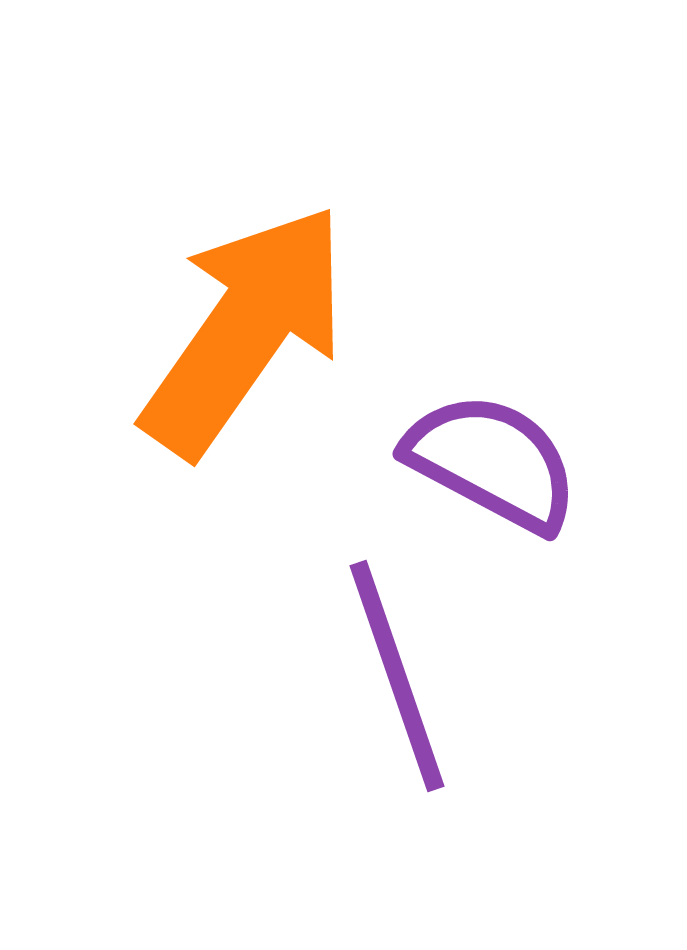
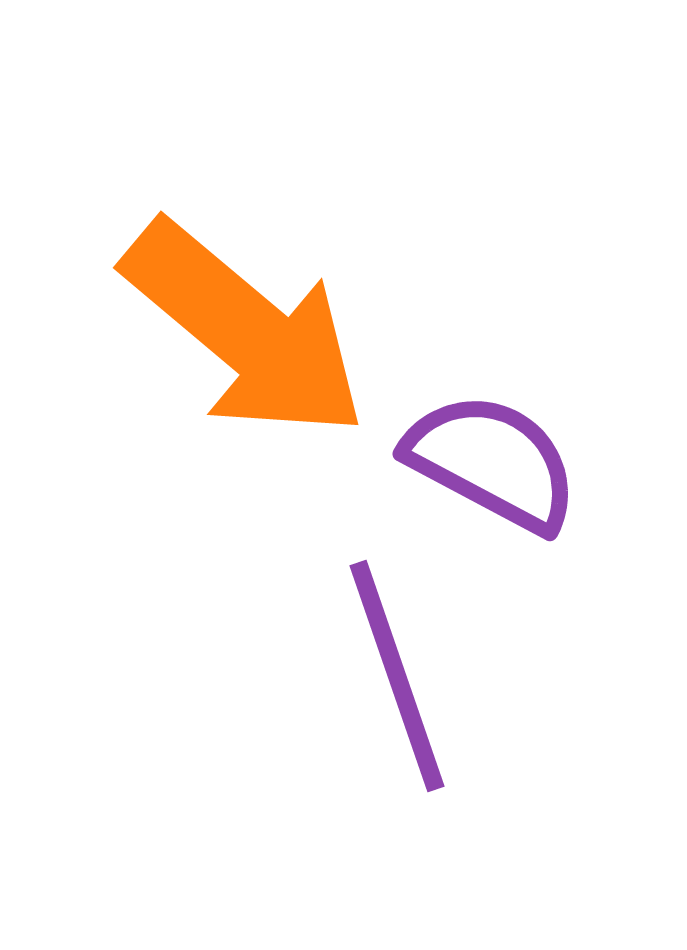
orange arrow: rotated 95 degrees clockwise
